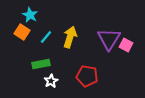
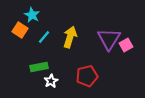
cyan star: moved 2 px right
orange square: moved 2 px left, 2 px up
cyan line: moved 2 px left
pink square: rotated 32 degrees clockwise
green rectangle: moved 2 px left, 3 px down
red pentagon: rotated 25 degrees counterclockwise
